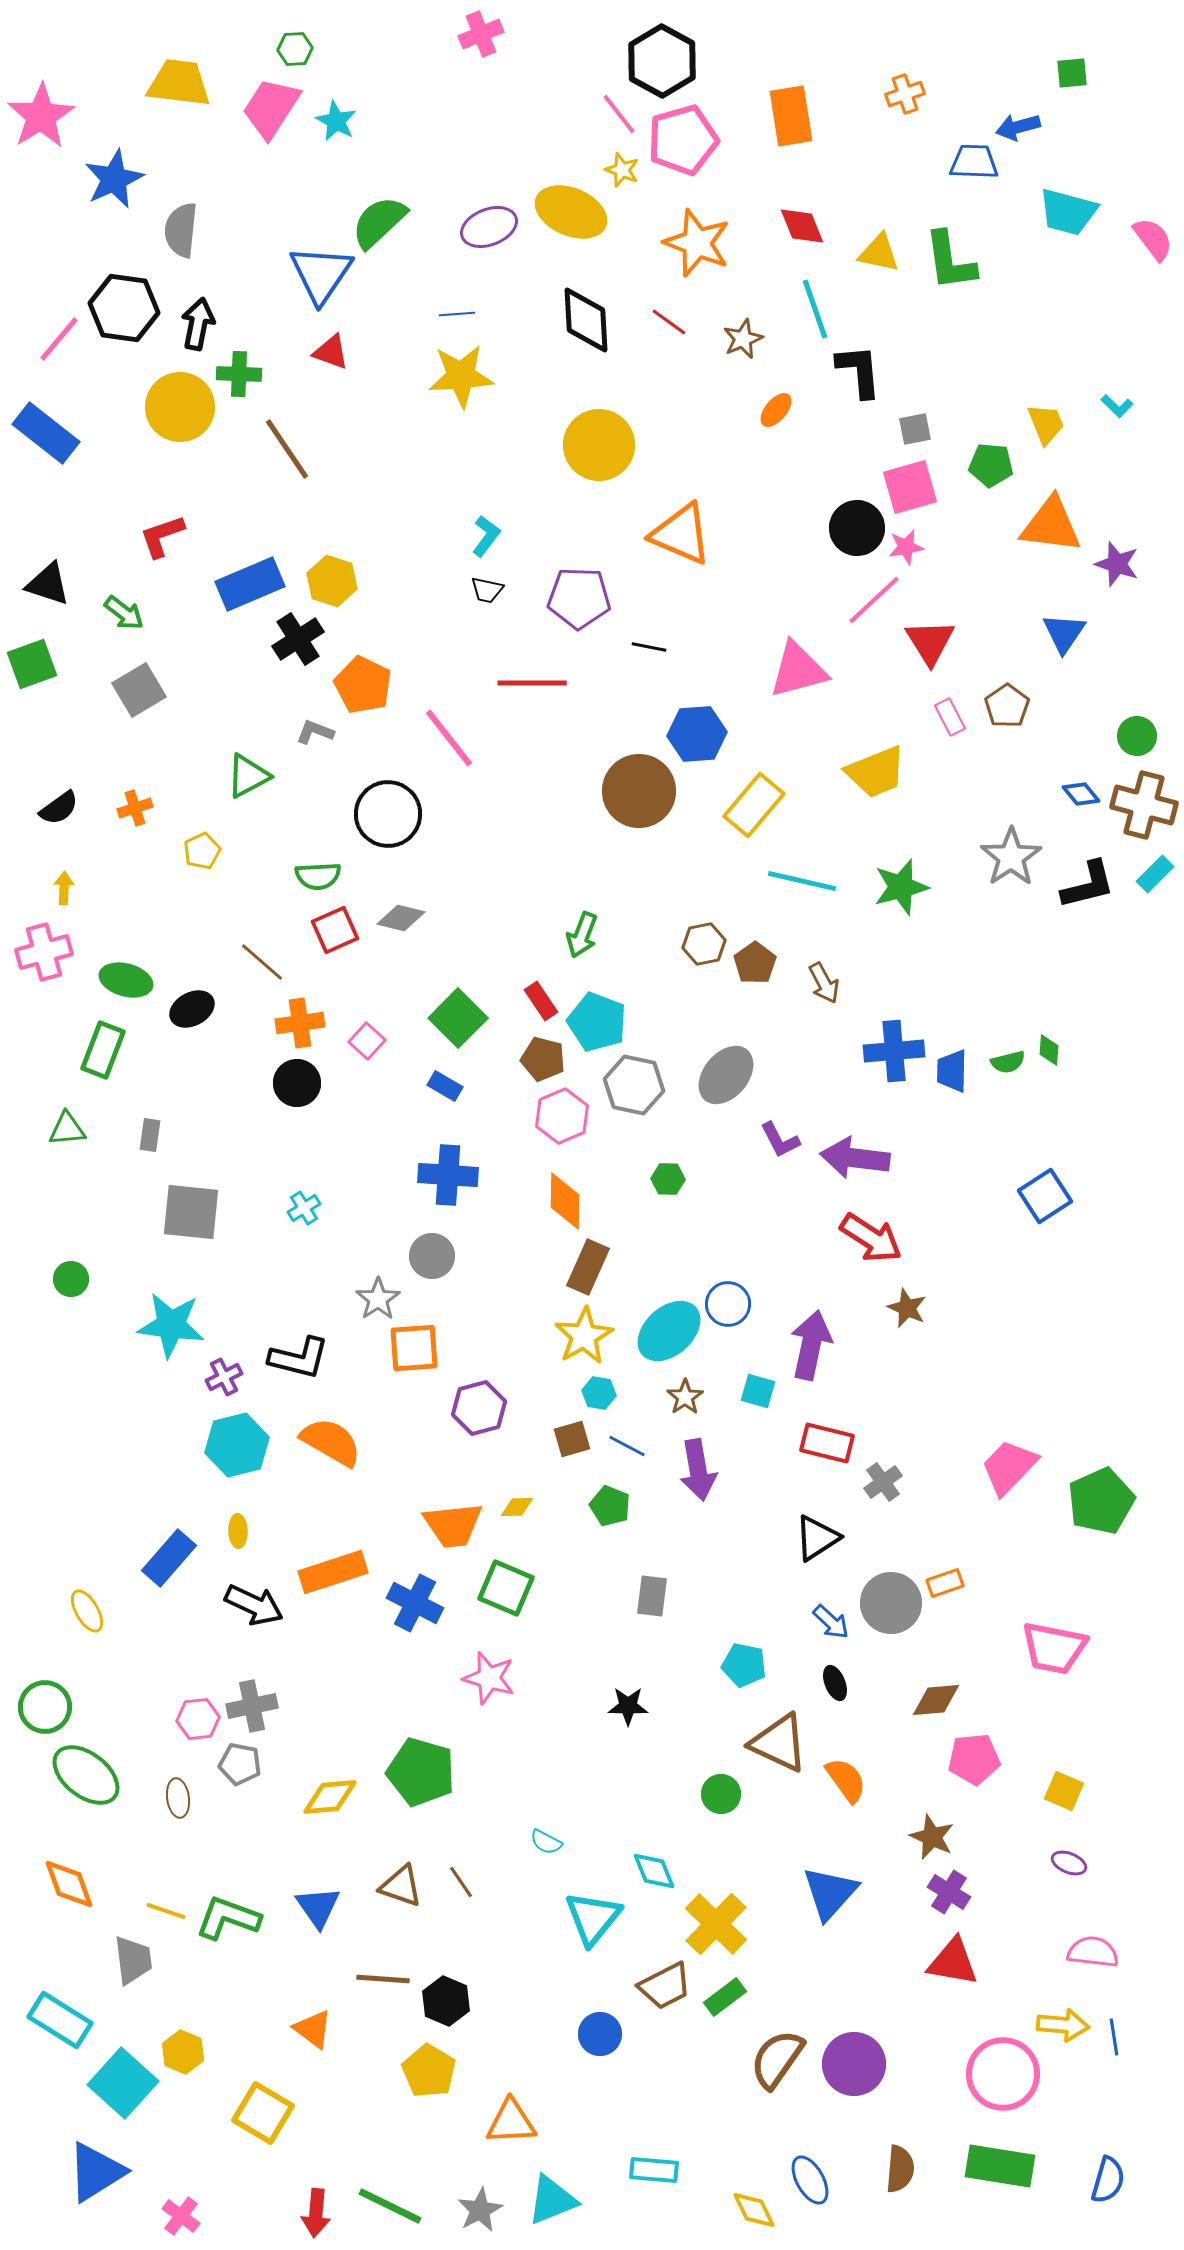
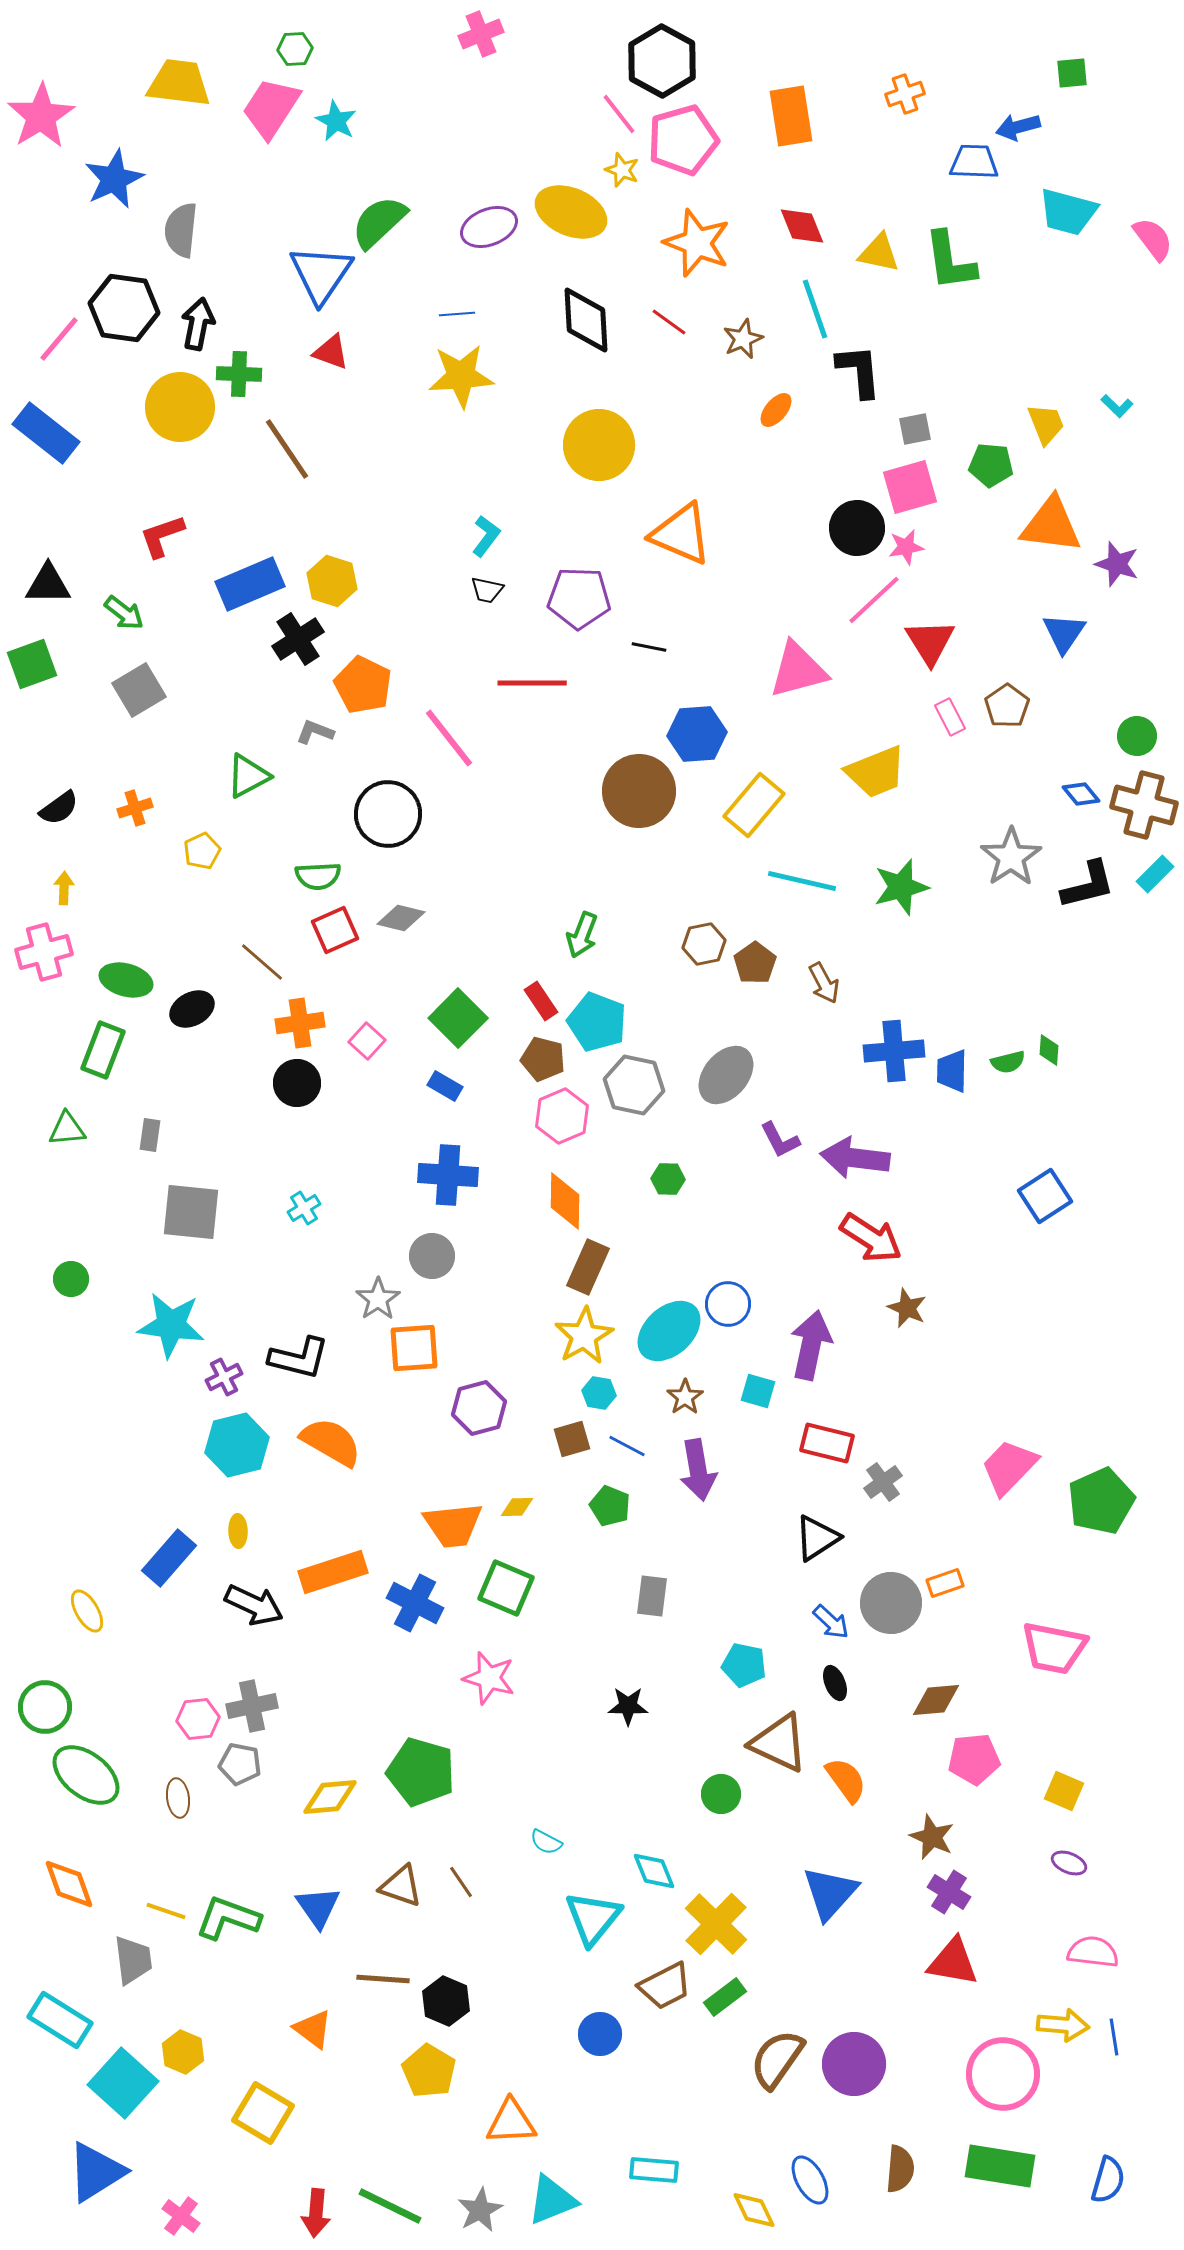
black triangle at (48, 584): rotated 18 degrees counterclockwise
